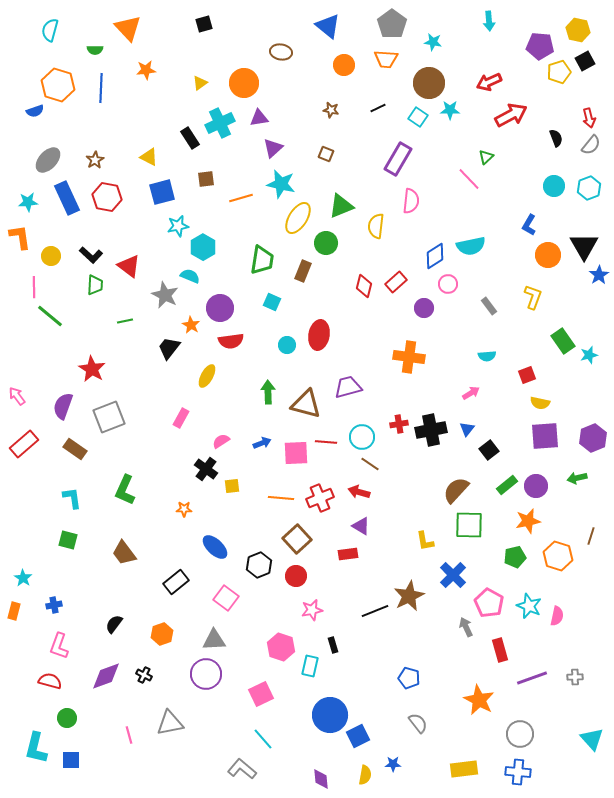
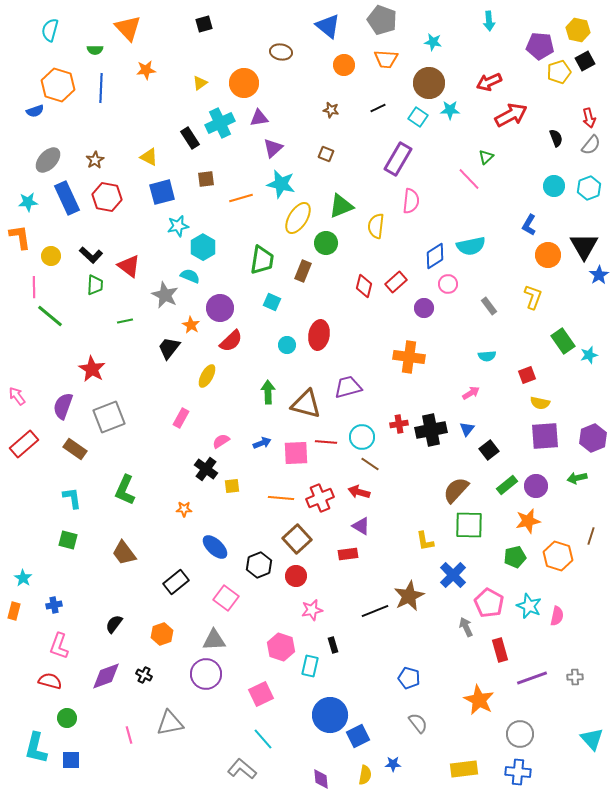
gray pentagon at (392, 24): moved 10 px left, 4 px up; rotated 16 degrees counterclockwise
red semicircle at (231, 341): rotated 35 degrees counterclockwise
